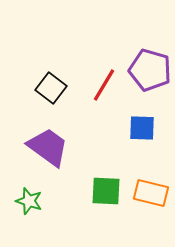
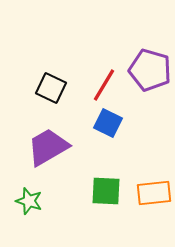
black square: rotated 12 degrees counterclockwise
blue square: moved 34 px left, 5 px up; rotated 24 degrees clockwise
purple trapezoid: rotated 66 degrees counterclockwise
orange rectangle: moved 3 px right; rotated 20 degrees counterclockwise
